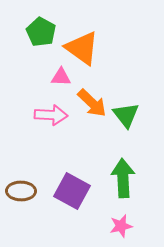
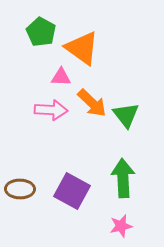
pink arrow: moved 5 px up
brown ellipse: moved 1 px left, 2 px up
